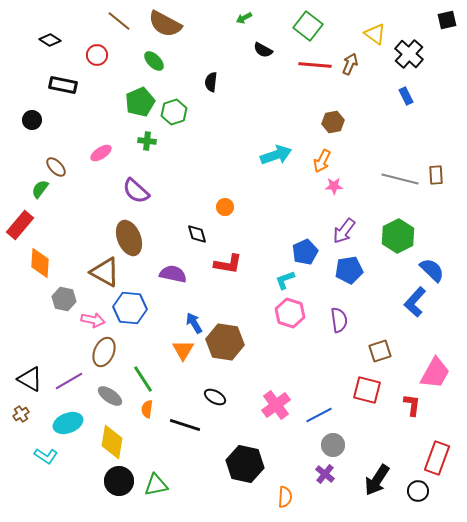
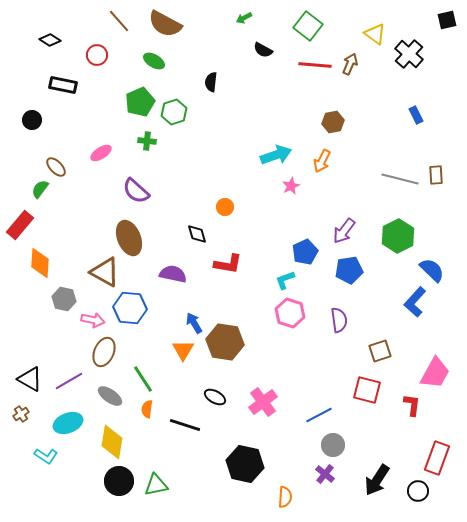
brown line at (119, 21): rotated 10 degrees clockwise
green ellipse at (154, 61): rotated 15 degrees counterclockwise
blue rectangle at (406, 96): moved 10 px right, 19 px down
pink star at (334, 186): moved 43 px left; rotated 24 degrees counterclockwise
pink cross at (276, 405): moved 13 px left, 3 px up
